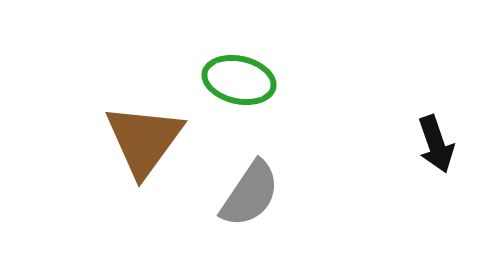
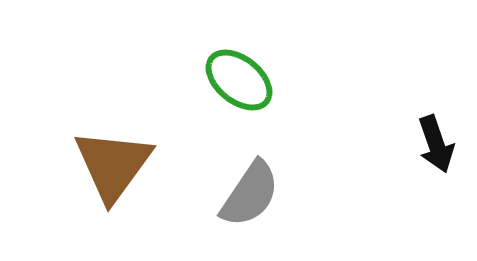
green ellipse: rotated 26 degrees clockwise
brown triangle: moved 31 px left, 25 px down
